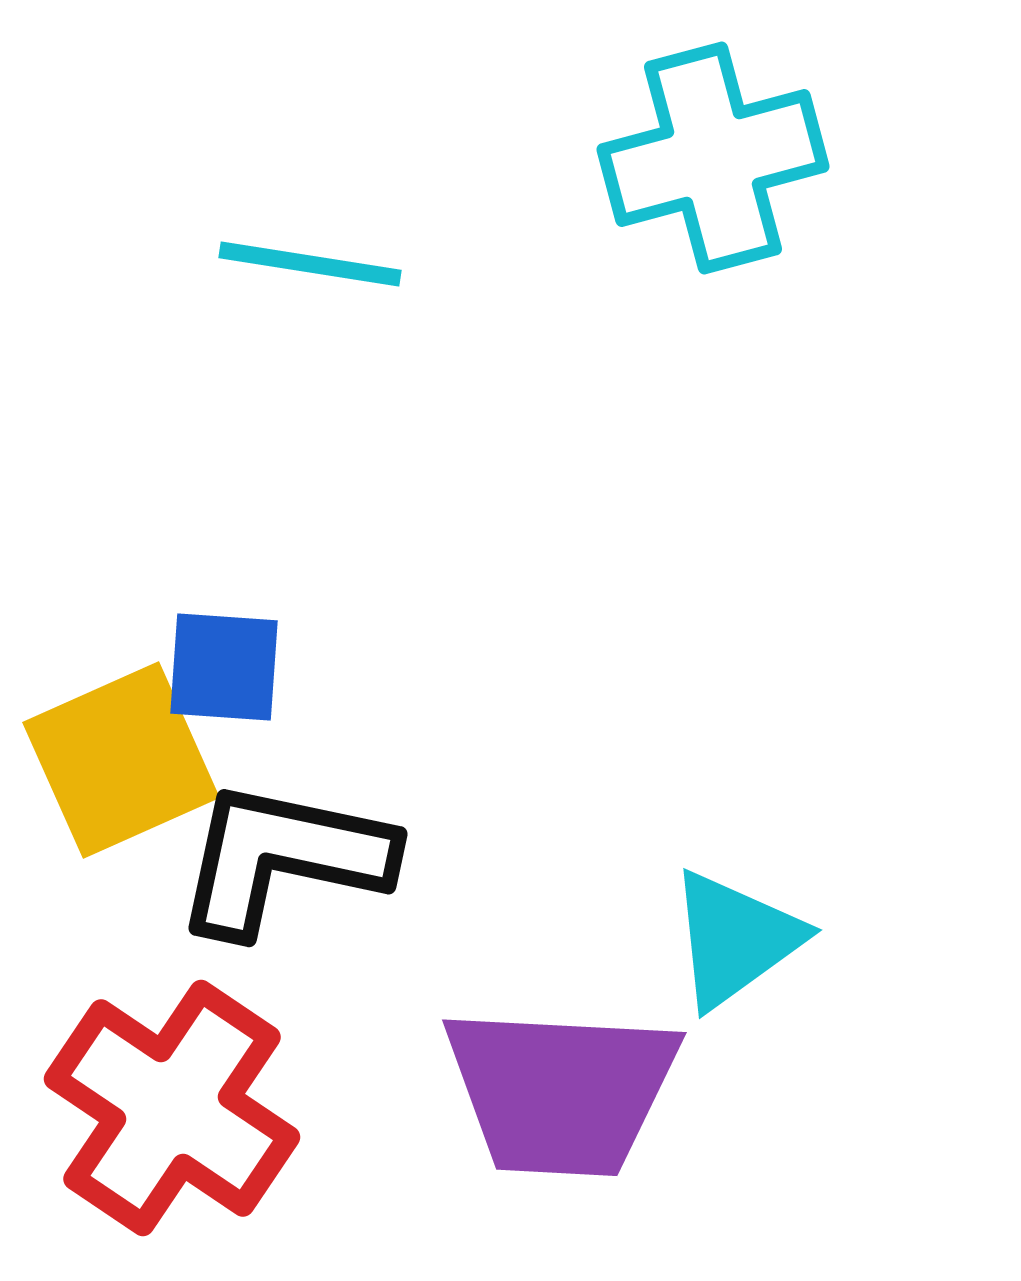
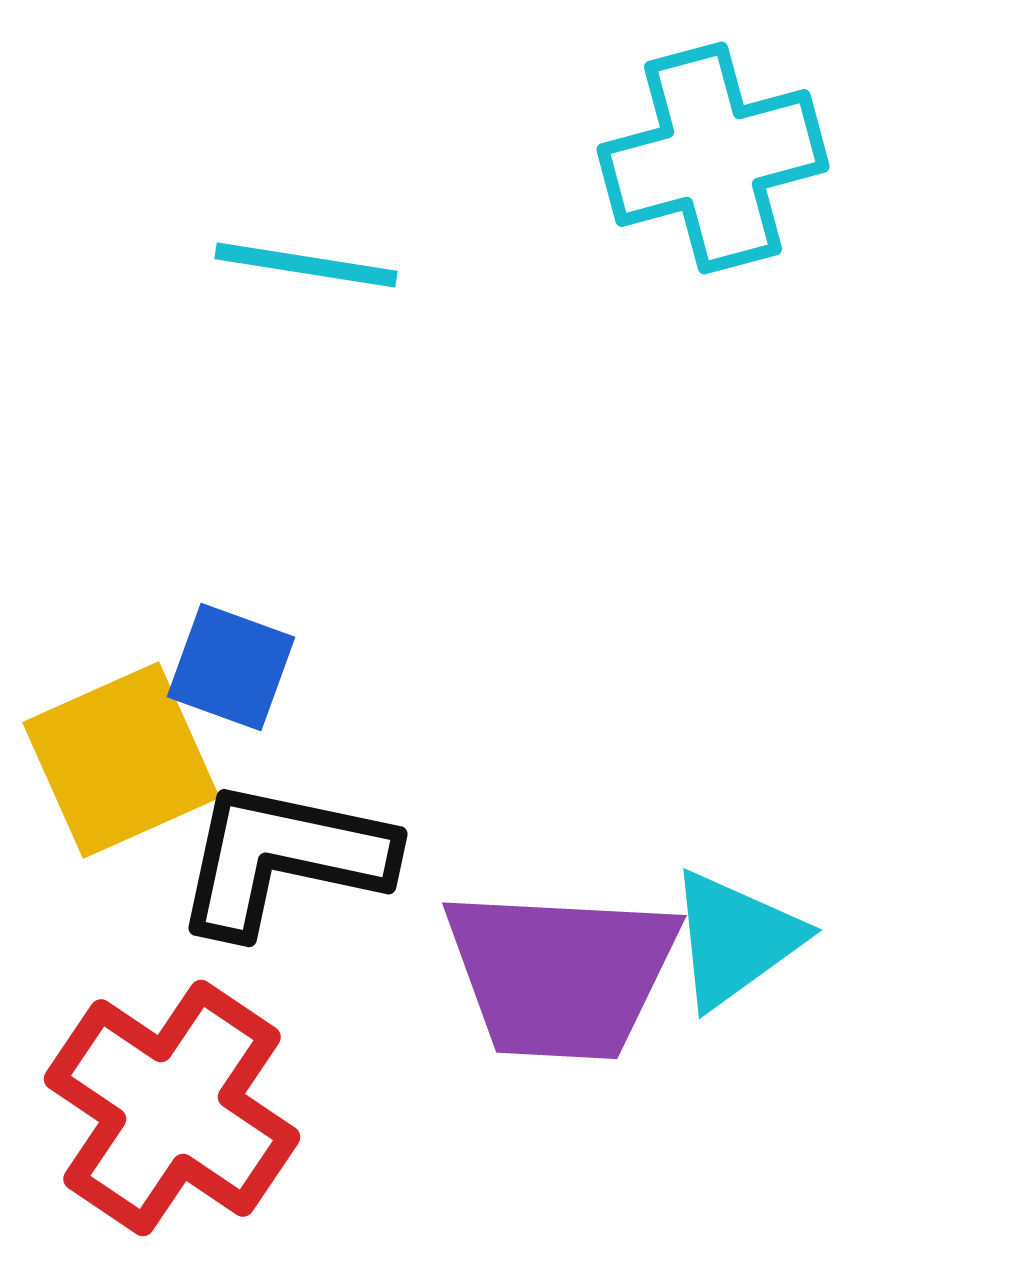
cyan line: moved 4 px left, 1 px down
blue square: moved 7 px right; rotated 16 degrees clockwise
purple trapezoid: moved 117 px up
